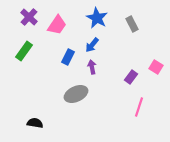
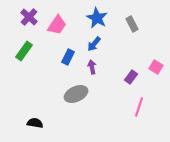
blue arrow: moved 2 px right, 1 px up
